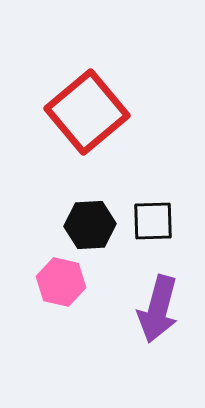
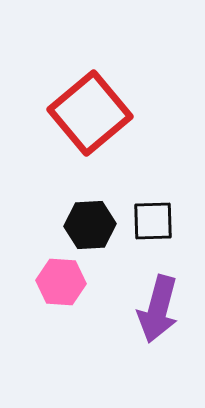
red square: moved 3 px right, 1 px down
pink hexagon: rotated 9 degrees counterclockwise
